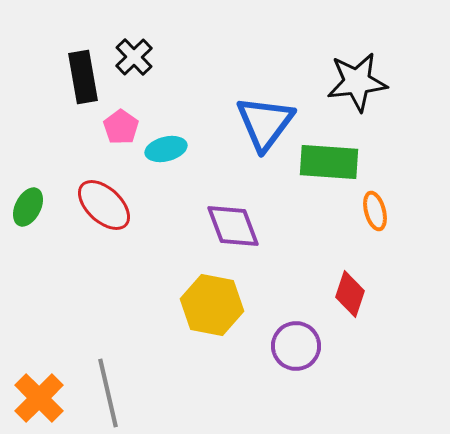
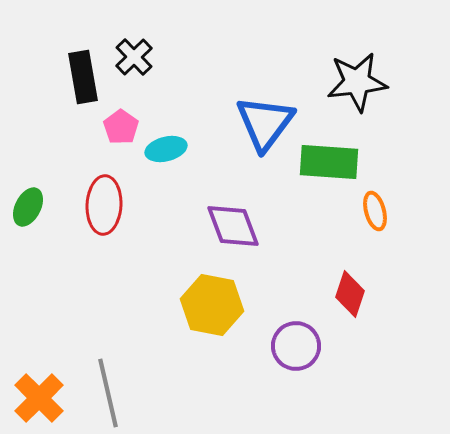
red ellipse: rotated 50 degrees clockwise
